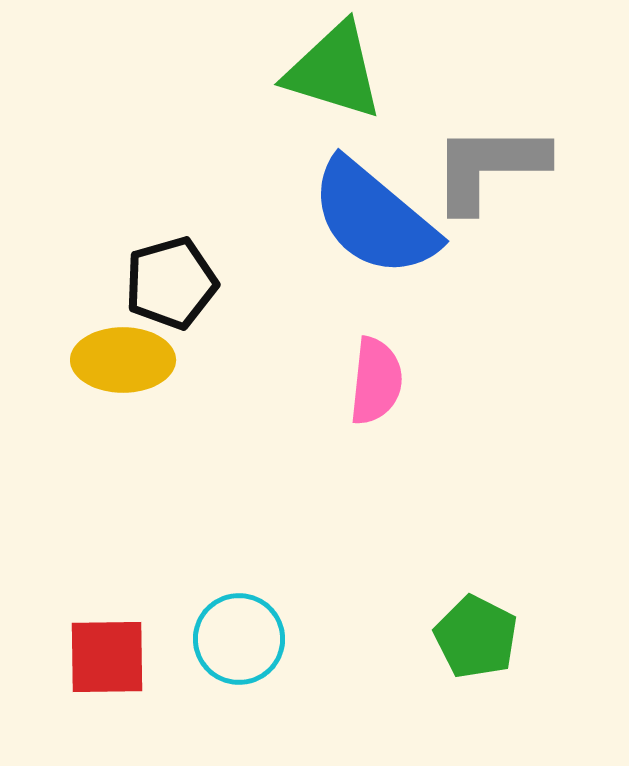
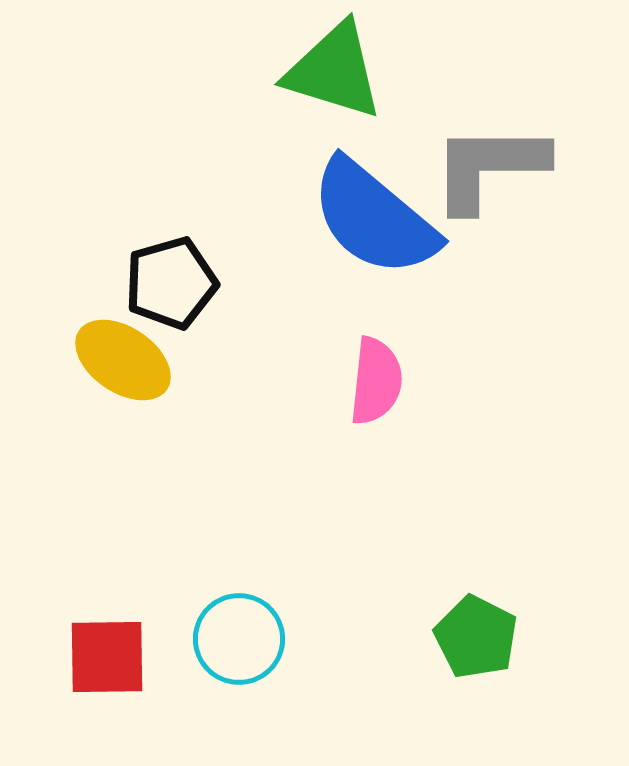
yellow ellipse: rotated 34 degrees clockwise
